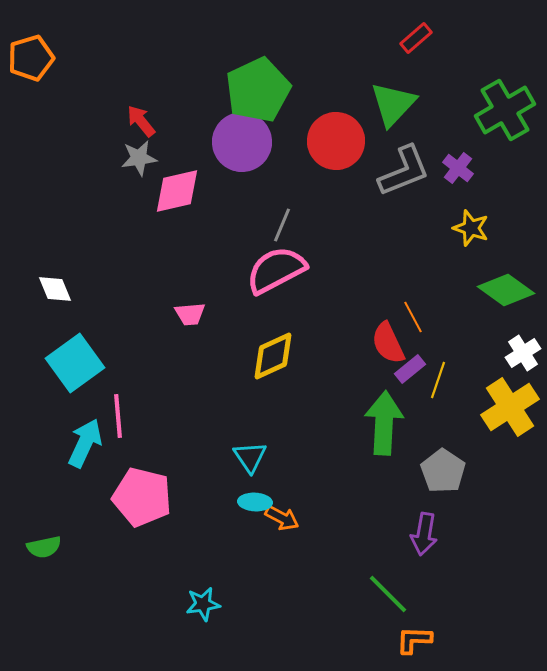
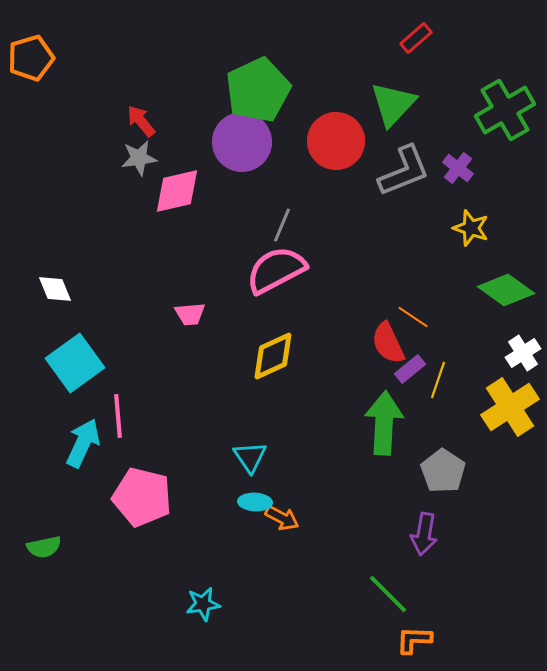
orange line: rotated 28 degrees counterclockwise
cyan arrow: moved 2 px left
